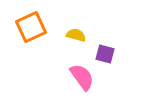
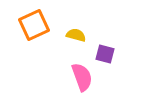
orange square: moved 3 px right, 2 px up
pink semicircle: rotated 16 degrees clockwise
